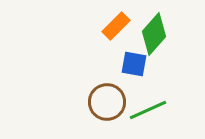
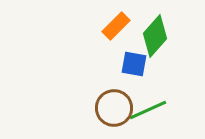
green diamond: moved 1 px right, 2 px down
brown circle: moved 7 px right, 6 px down
